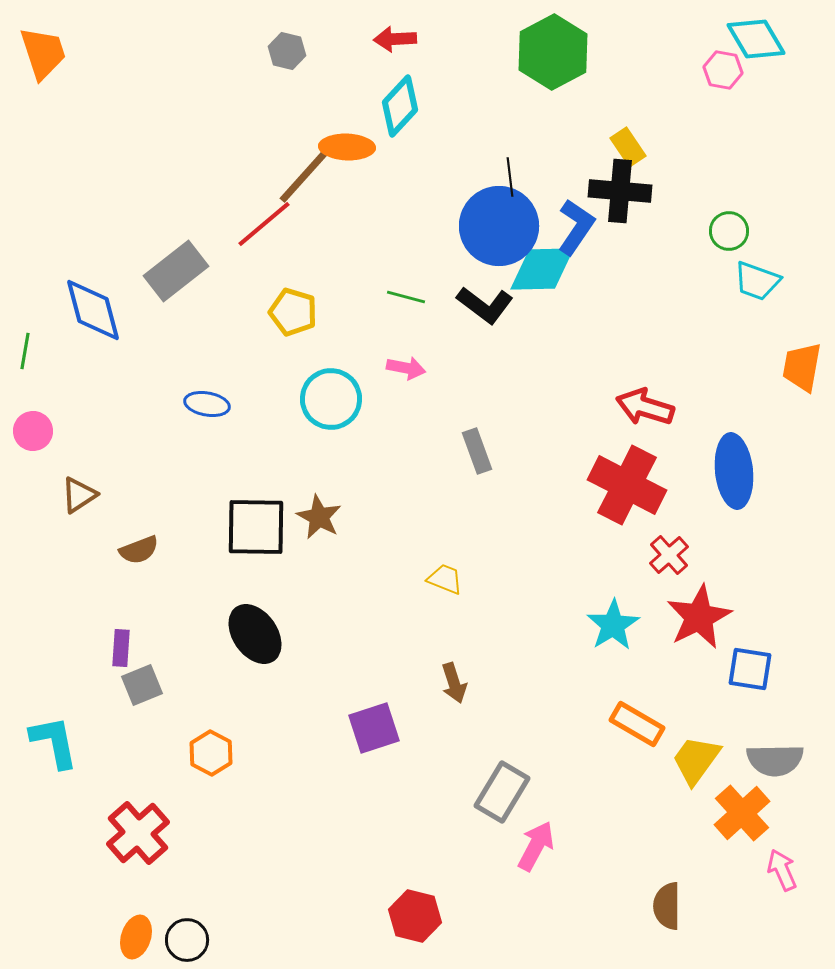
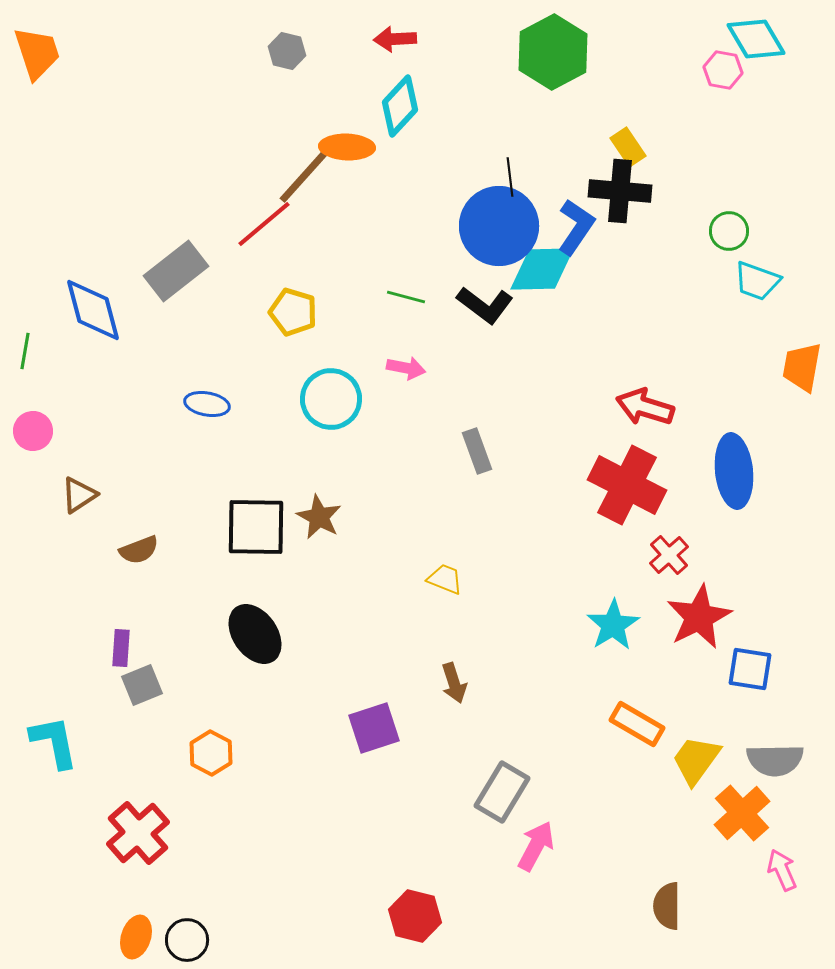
orange trapezoid at (43, 53): moved 6 px left
